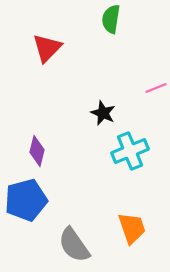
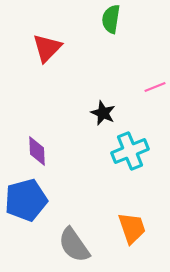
pink line: moved 1 px left, 1 px up
purple diamond: rotated 16 degrees counterclockwise
